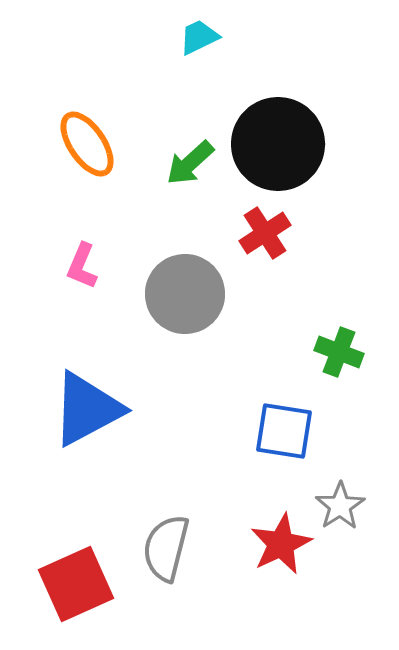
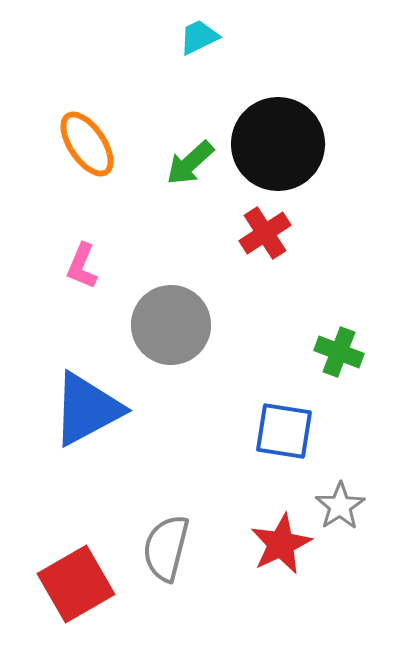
gray circle: moved 14 px left, 31 px down
red square: rotated 6 degrees counterclockwise
